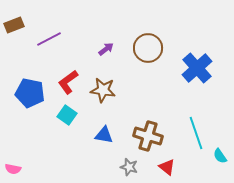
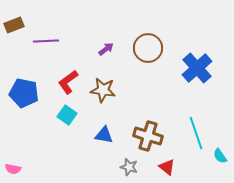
purple line: moved 3 px left, 2 px down; rotated 25 degrees clockwise
blue pentagon: moved 6 px left
